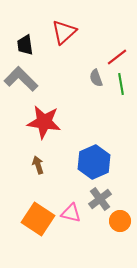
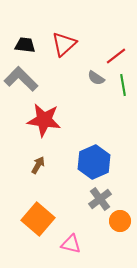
red triangle: moved 12 px down
black trapezoid: rotated 105 degrees clockwise
red line: moved 1 px left, 1 px up
gray semicircle: rotated 36 degrees counterclockwise
green line: moved 2 px right, 1 px down
red star: moved 2 px up
brown arrow: rotated 48 degrees clockwise
pink triangle: moved 31 px down
orange square: rotated 8 degrees clockwise
